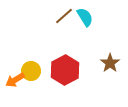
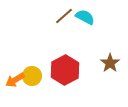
cyan semicircle: rotated 30 degrees counterclockwise
yellow circle: moved 1 px right, 5 px down
